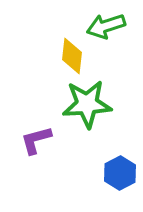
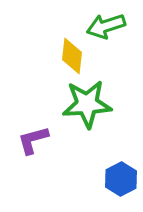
purple L-shape: moved 3 px left
blue hexagon: moved 1 px right, 6 px down
